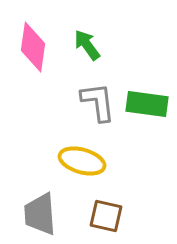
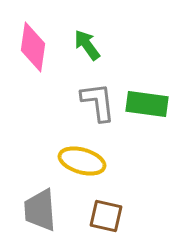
gray trapezoid: moved 4 px up
